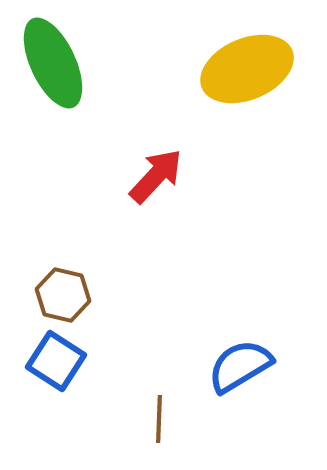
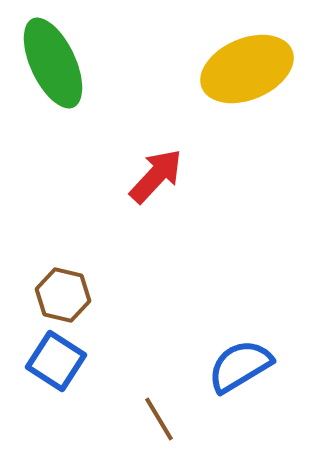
brown line: rotated 33 degrees counterclockwise
